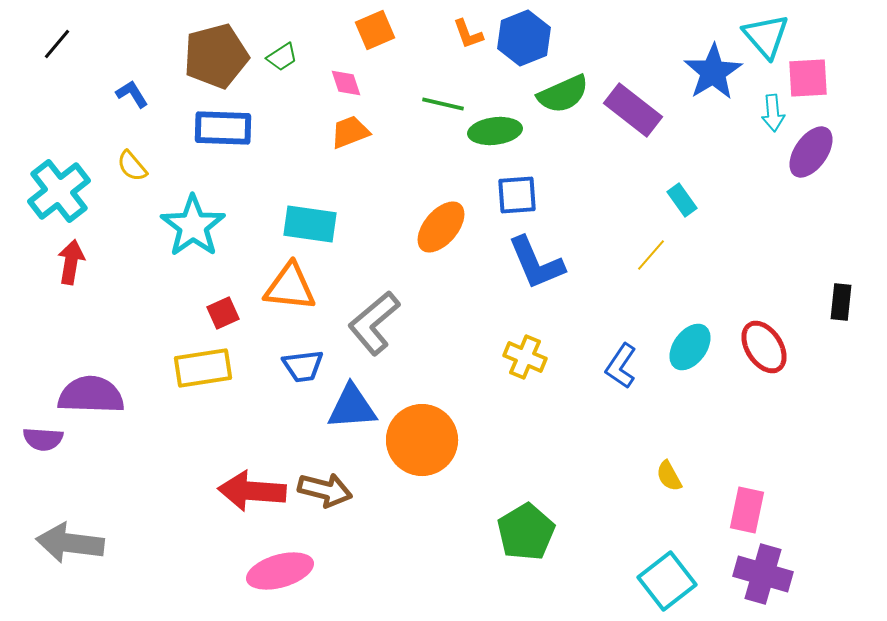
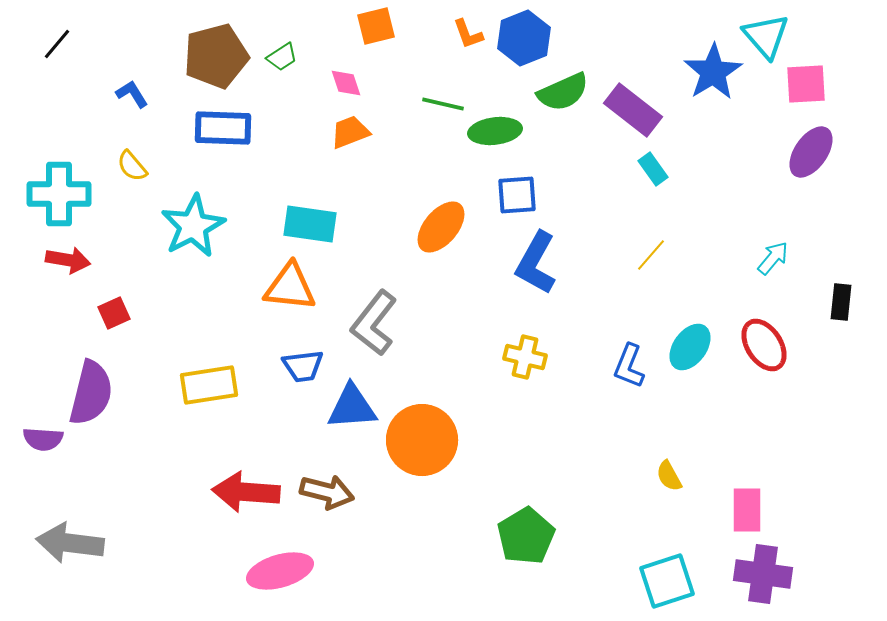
orange square at (375, 30): moved 1 px right, 4 px up; rotated 9 degrees clockwise
pink square at (808, 78): moved 2 px left, 6 px down
green semicircle at (563, 94): moved 2 px up
cyan arrow at (773, 113): moved 145 px down; rotated 135 degrees counterclockwise
cyan cross at (59, 191): moved 3 px down; rotated 38 degrees clockwise
cyan rectangle at (682, 200): moved 29 px left, 31 px up
cyan star at (193, 226): rotated 8 degrees clockwise
red arrow at (71, 262): moved 3 px left, 2 px up; rotated 90 degrees clockwise
blue L-shape at (536, 263): rotated 52 degrees clockwise
red square at (223, 313): moved 109 px left
gray L-shape at (374, 323): rotated 12 degrees counterclockwise
red ellipse at (764, 347): moved 2 px up
yellow cross at (525, 357): rotated 9 degrees counterclockwise
blue L-shape at (621, 366): moved 8 px right; rotated 12 degrees counterclockwise
yellow rectangle at (203, 368): moved 6 px right, 17 px down
purple semicircle at (91, 395): moved 2 px up; rotated 102 degrees clockwise
brown arrow at (325, 490): moved 2 px right, 2 px down
red arrow at (252, 491): moved 6 px left, 1 px down
pink rectangle at (747, 510): rotated 12 degrees counterclockwise
green pentagon at (526, 532): moved 4 px down
purple cross at (763, 574): rotated 8 degrees counterclockwise
cyan square at (667, 581): rotated 20 degrees clockwise
